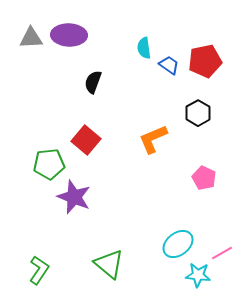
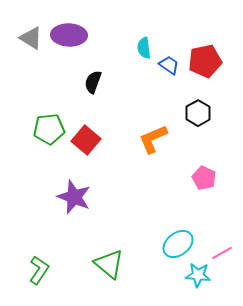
gray triangle: rotated 35 degrees clockwise
green pentagon: moved 35 px up
